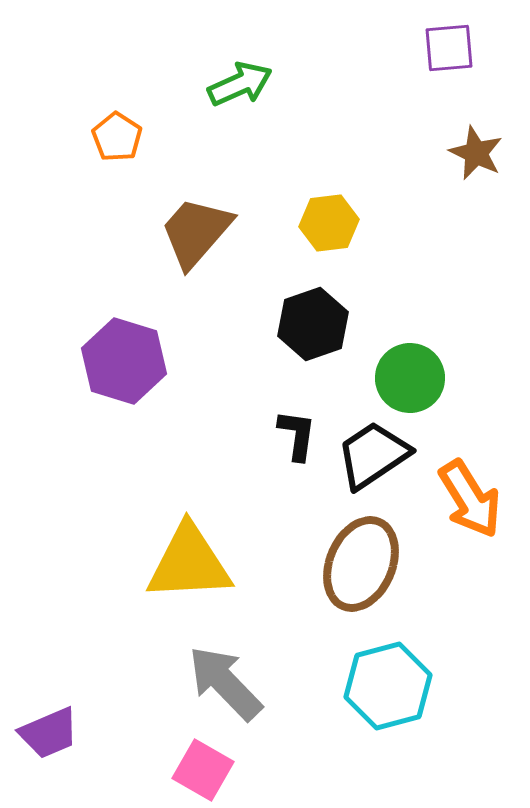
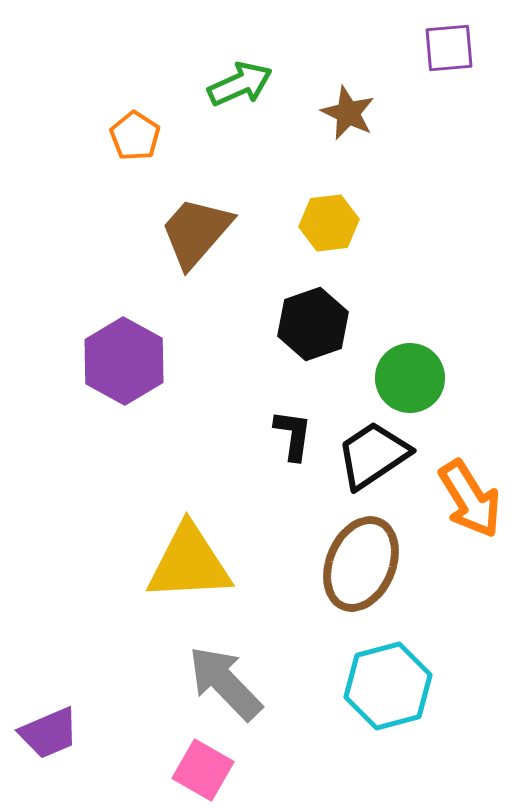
orange pentagon: moved 18 px right, 1 px up
brown star: moved 128 px left, 40 px up
purple hexagon: rotated 12 degrees clockwise
black L-shape: moved 4 px left
